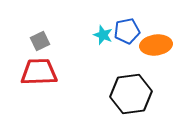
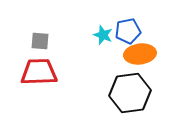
blue pentagon: moved 1 px right
gray square: rotated 30 degrees clockwise
orange ellipse: moved 16 px left, 9 px down
black hexagon: moved 1 px left, 1 px up
